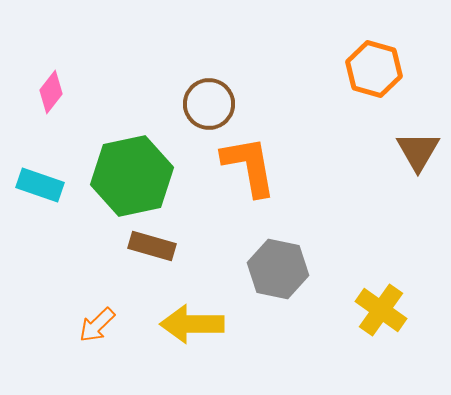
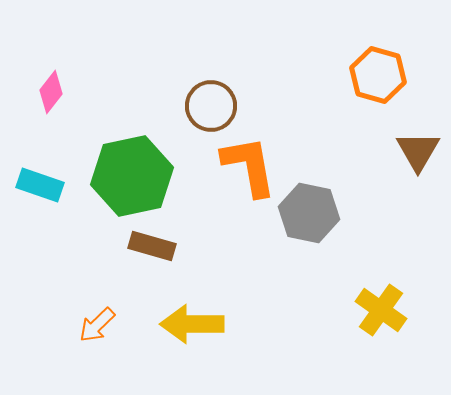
orange hexagon: moved 4 px right, 6 px down
brown circle: moved 2 px right, 2 px down
gray hexagon: moved 31 px right, 56 px up
